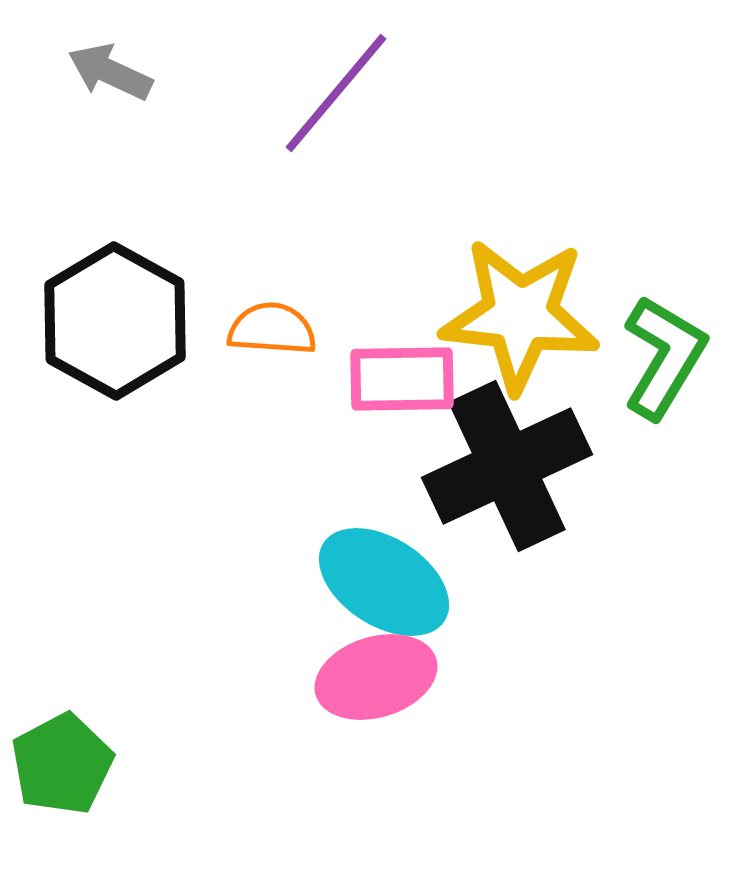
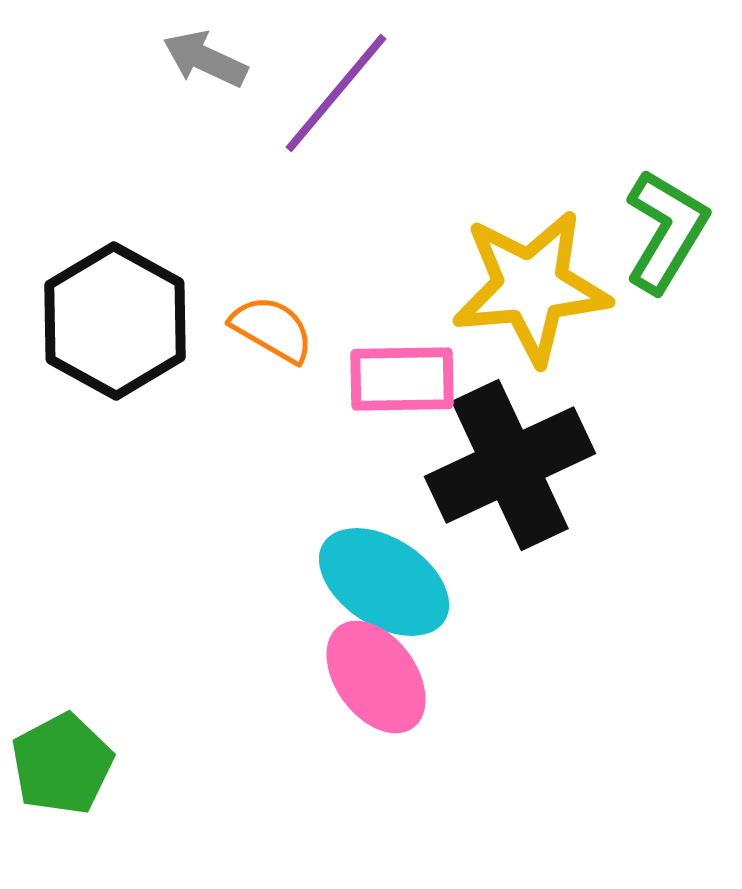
gray arrow: moved 95 px right, 13 px up
yellow star: moved 11 px right, 28 px up; rotated 11 degrees counterclockwise
orange semicircle: rotated 26 degrees clockwise
green L-shape: moved 2 px right, 126 px up
black cross: moved 3 px right, 1 px up
pink ellipse: rotated 71 degrees clockwise
